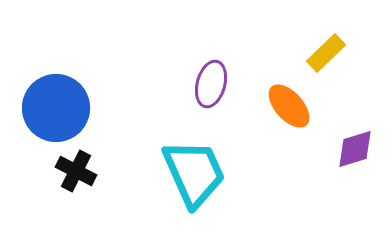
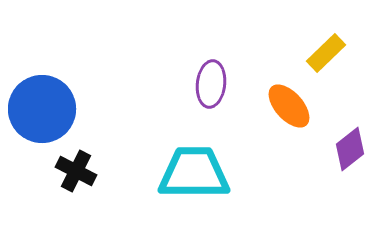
purple ellipse: rotated 9 degrees counterclockwise
blue circle: moved 14 px left, 1 px down
purple diamond: moved 5 px left; rotated 21 degrees counterclockwise
cyan trapezoid: rotated 66 degrees counterclockwise
